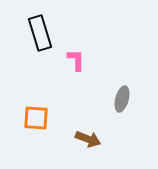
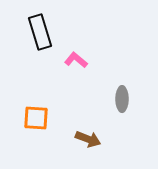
black rectangle: moved 1 px up
pink L-shape: rotated 50 degrees counterclockwise
gray ellipse: rotated 15 degrees counterclockwise
